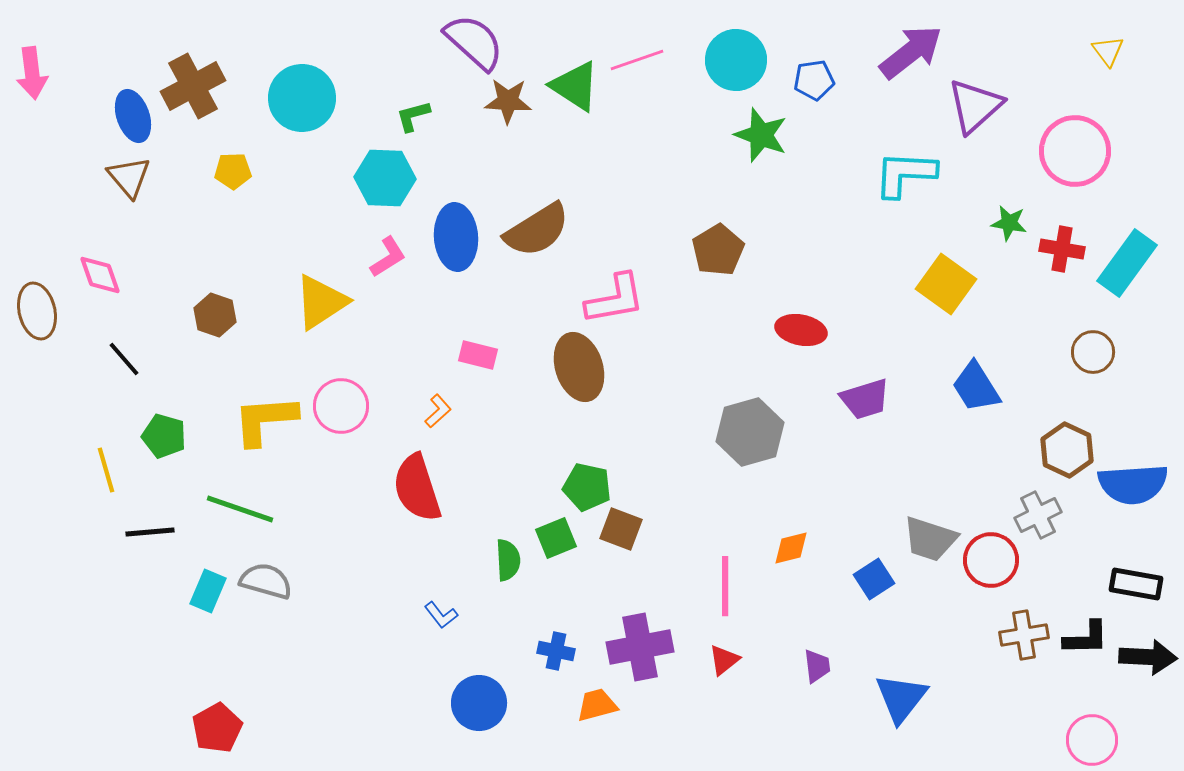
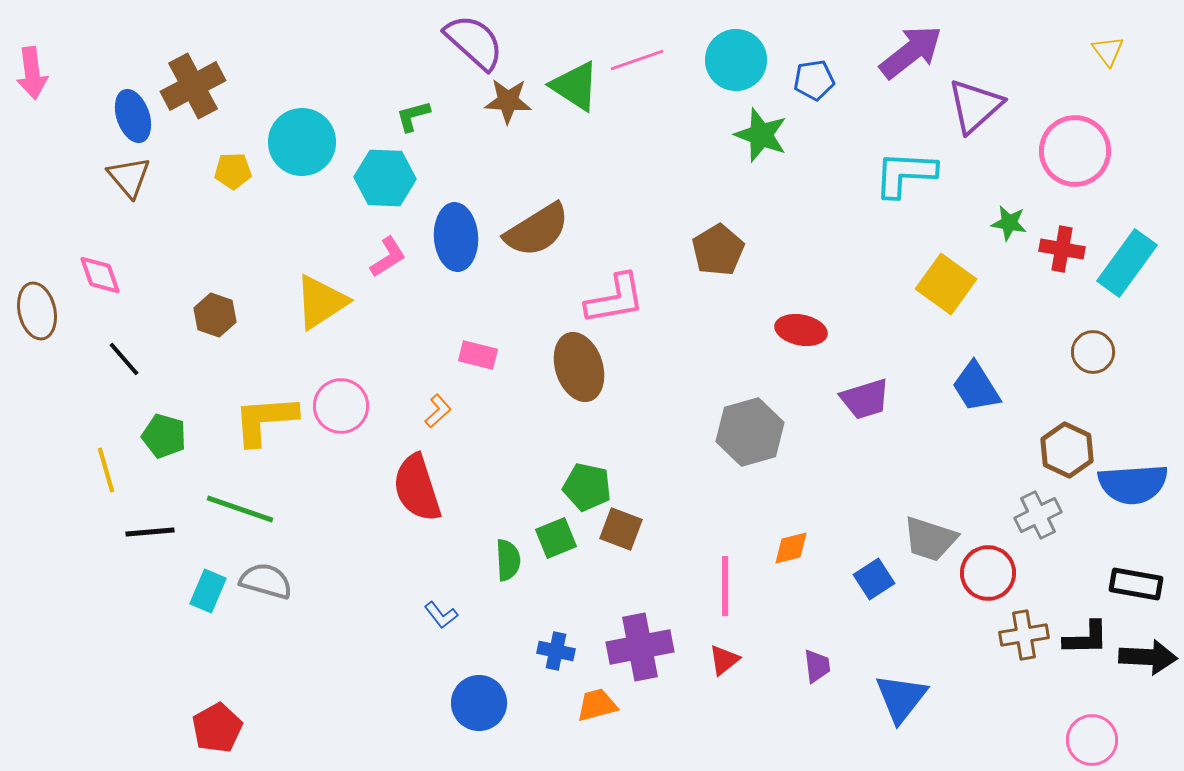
cyan circle at (302, 98): moved 44 px down
red circle at (991, 560): moved 3 px left, 13 px down
